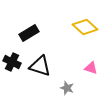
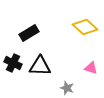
black cross: moved 1 px right, 1 px down
black triangle: rotated 15 degrees counterclockwise
